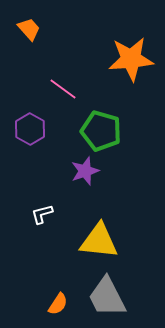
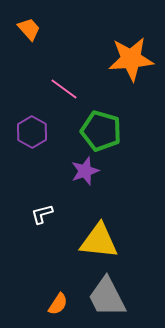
pink line: moved 1 px right
purple hexagon: moved 2 px right, 3 px down
